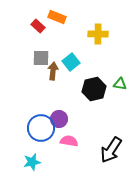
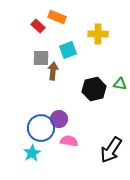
cyan square: moved 3 px left, 12 px up; rotated 18 degrees clockwise
cyan star: moved 9 px up; rotated 18 degrees counterclockwise
